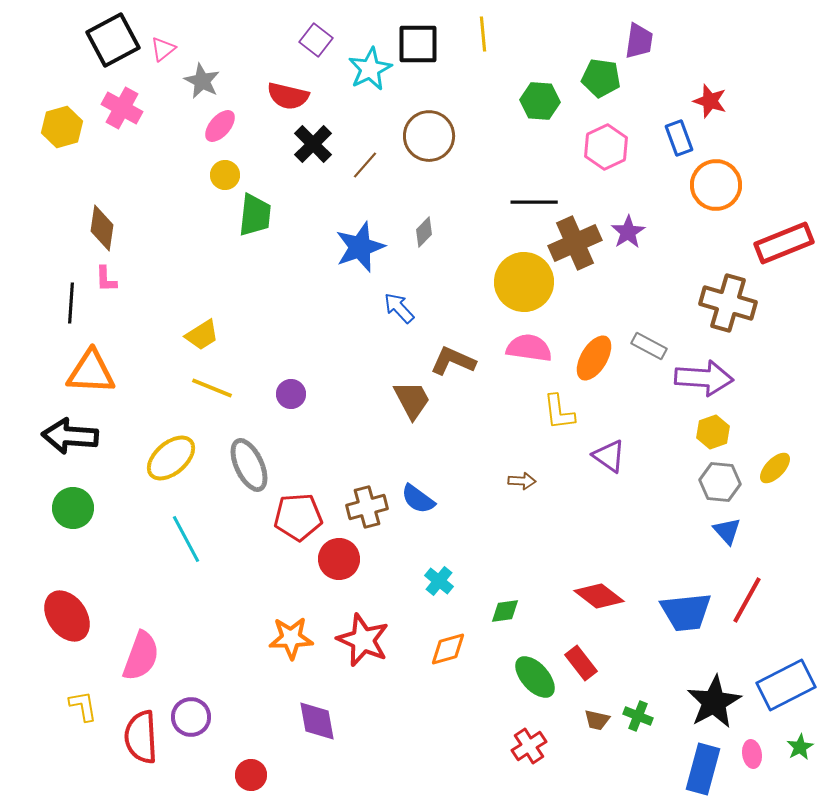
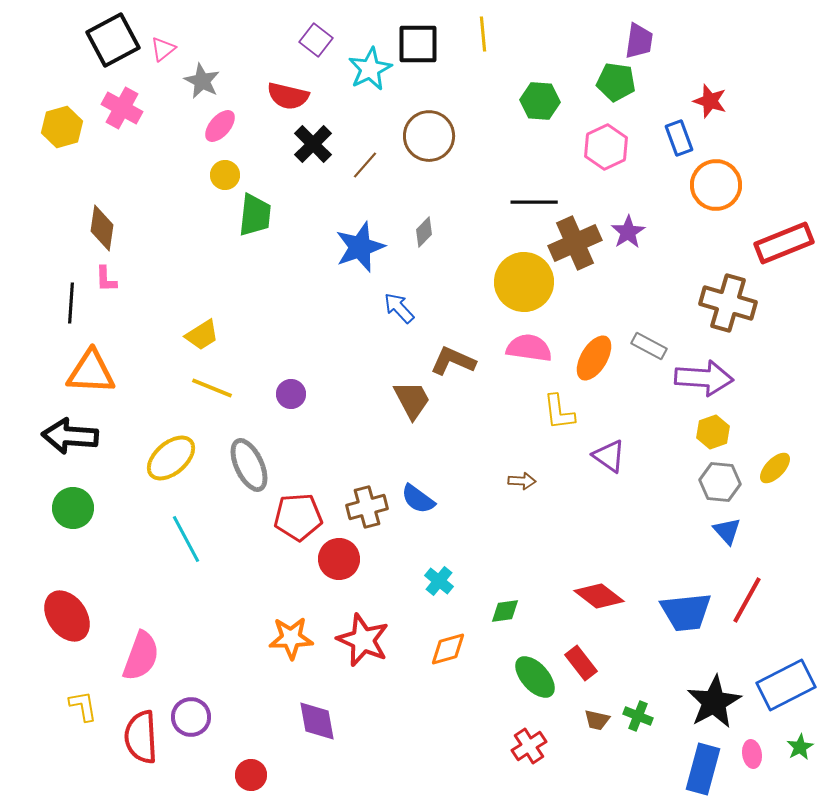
green pentagon at (601, 78): moved 15 px right, 4 px down
